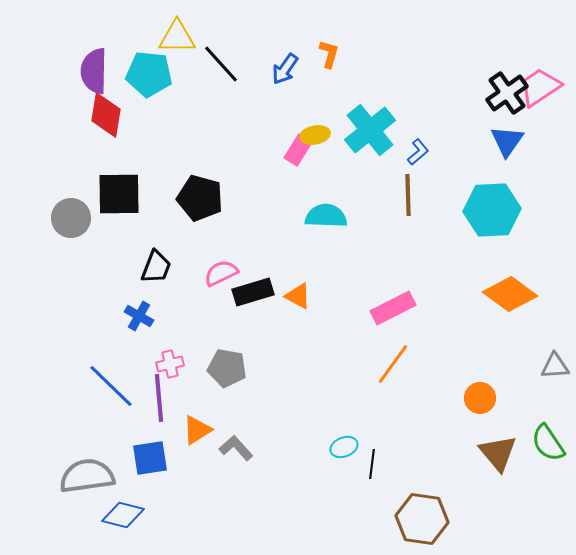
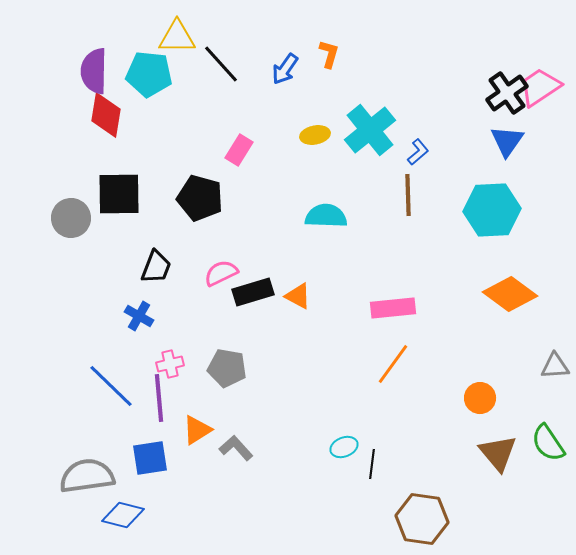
pink rectangle at (298, 150): moved 59 px left
pink rectangle at (393, 308): rotated 21 degrees clockwise
